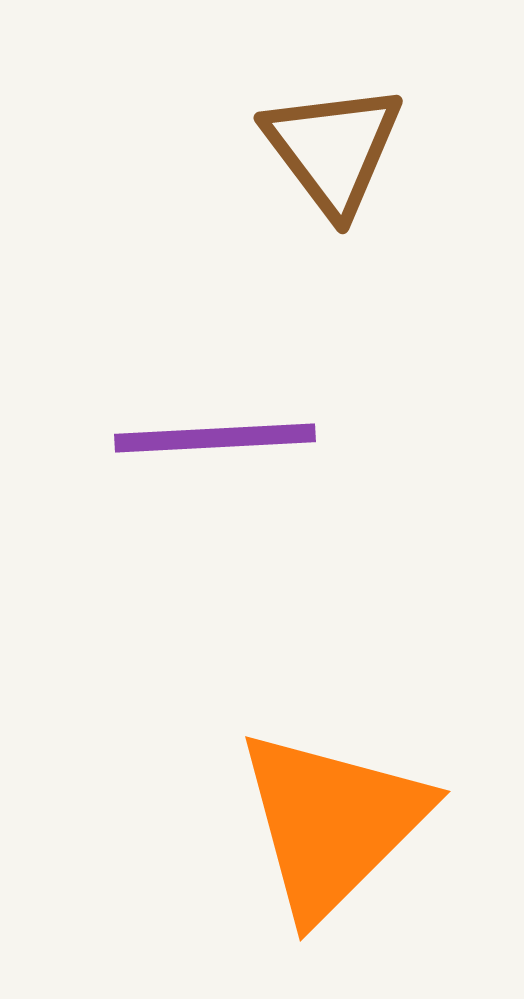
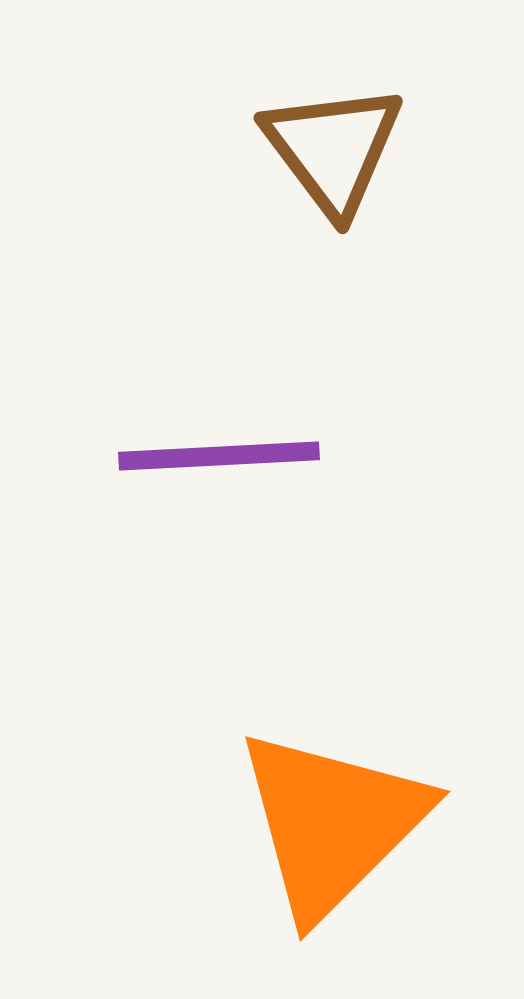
purple line: moved 4 px right, 18 px down
